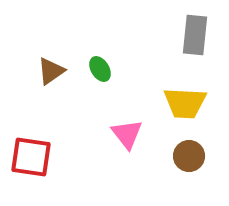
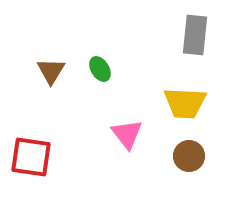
brown triangle: rotated 24 degrees counterclockwise
